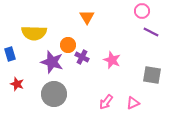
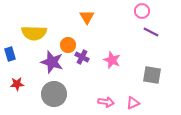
red star: rotated 24 degrees counterclockwise
pink arrow: rotated 119 degrees counterclockwise
